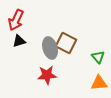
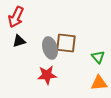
red arrow: moved 3 px up
brown square: rotated 20 degrees counterclockwise
